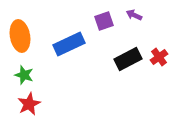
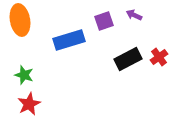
orange ellipse: moved 16 px up
blue rectangle: moved 4 px up; rotated 8 degrees clockwise
